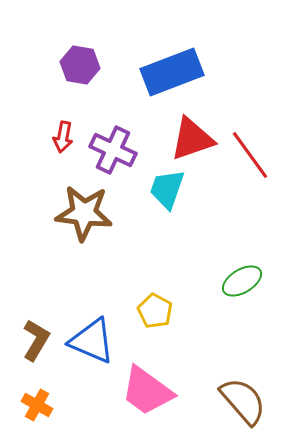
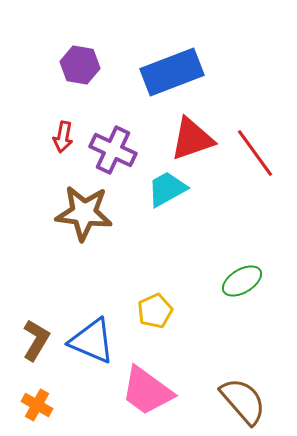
red line: moved 5 px right, 2 px up
cyan trapezoid: rotated 42 degrees clockwise
yellow pentagon: rotated 20 degrees clockwise
